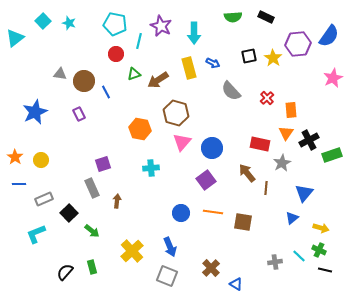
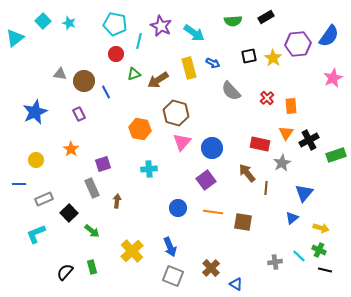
green semicircle at (233, 17): moved 4 px down
black rectangle at (266, 17): rotated 56 degrees counterclockwise
cyan arrow at (194, 33): rotated 55 degrees counterclockwise
orange rectangle at (291, 110): moved 4 px up
green rectangle at (332, 155): moved 4 px right
orange star at (15, 157): moved 56 px right, 8 px up
yellow circle at (41, 160): moved 5 px left
cyan cross at (151, 168): moved 2 px left, 1 px down
blue circle at (181, 213): moved 3 px left, 5 px up
gray square at (167, 276): moved 6 px right
